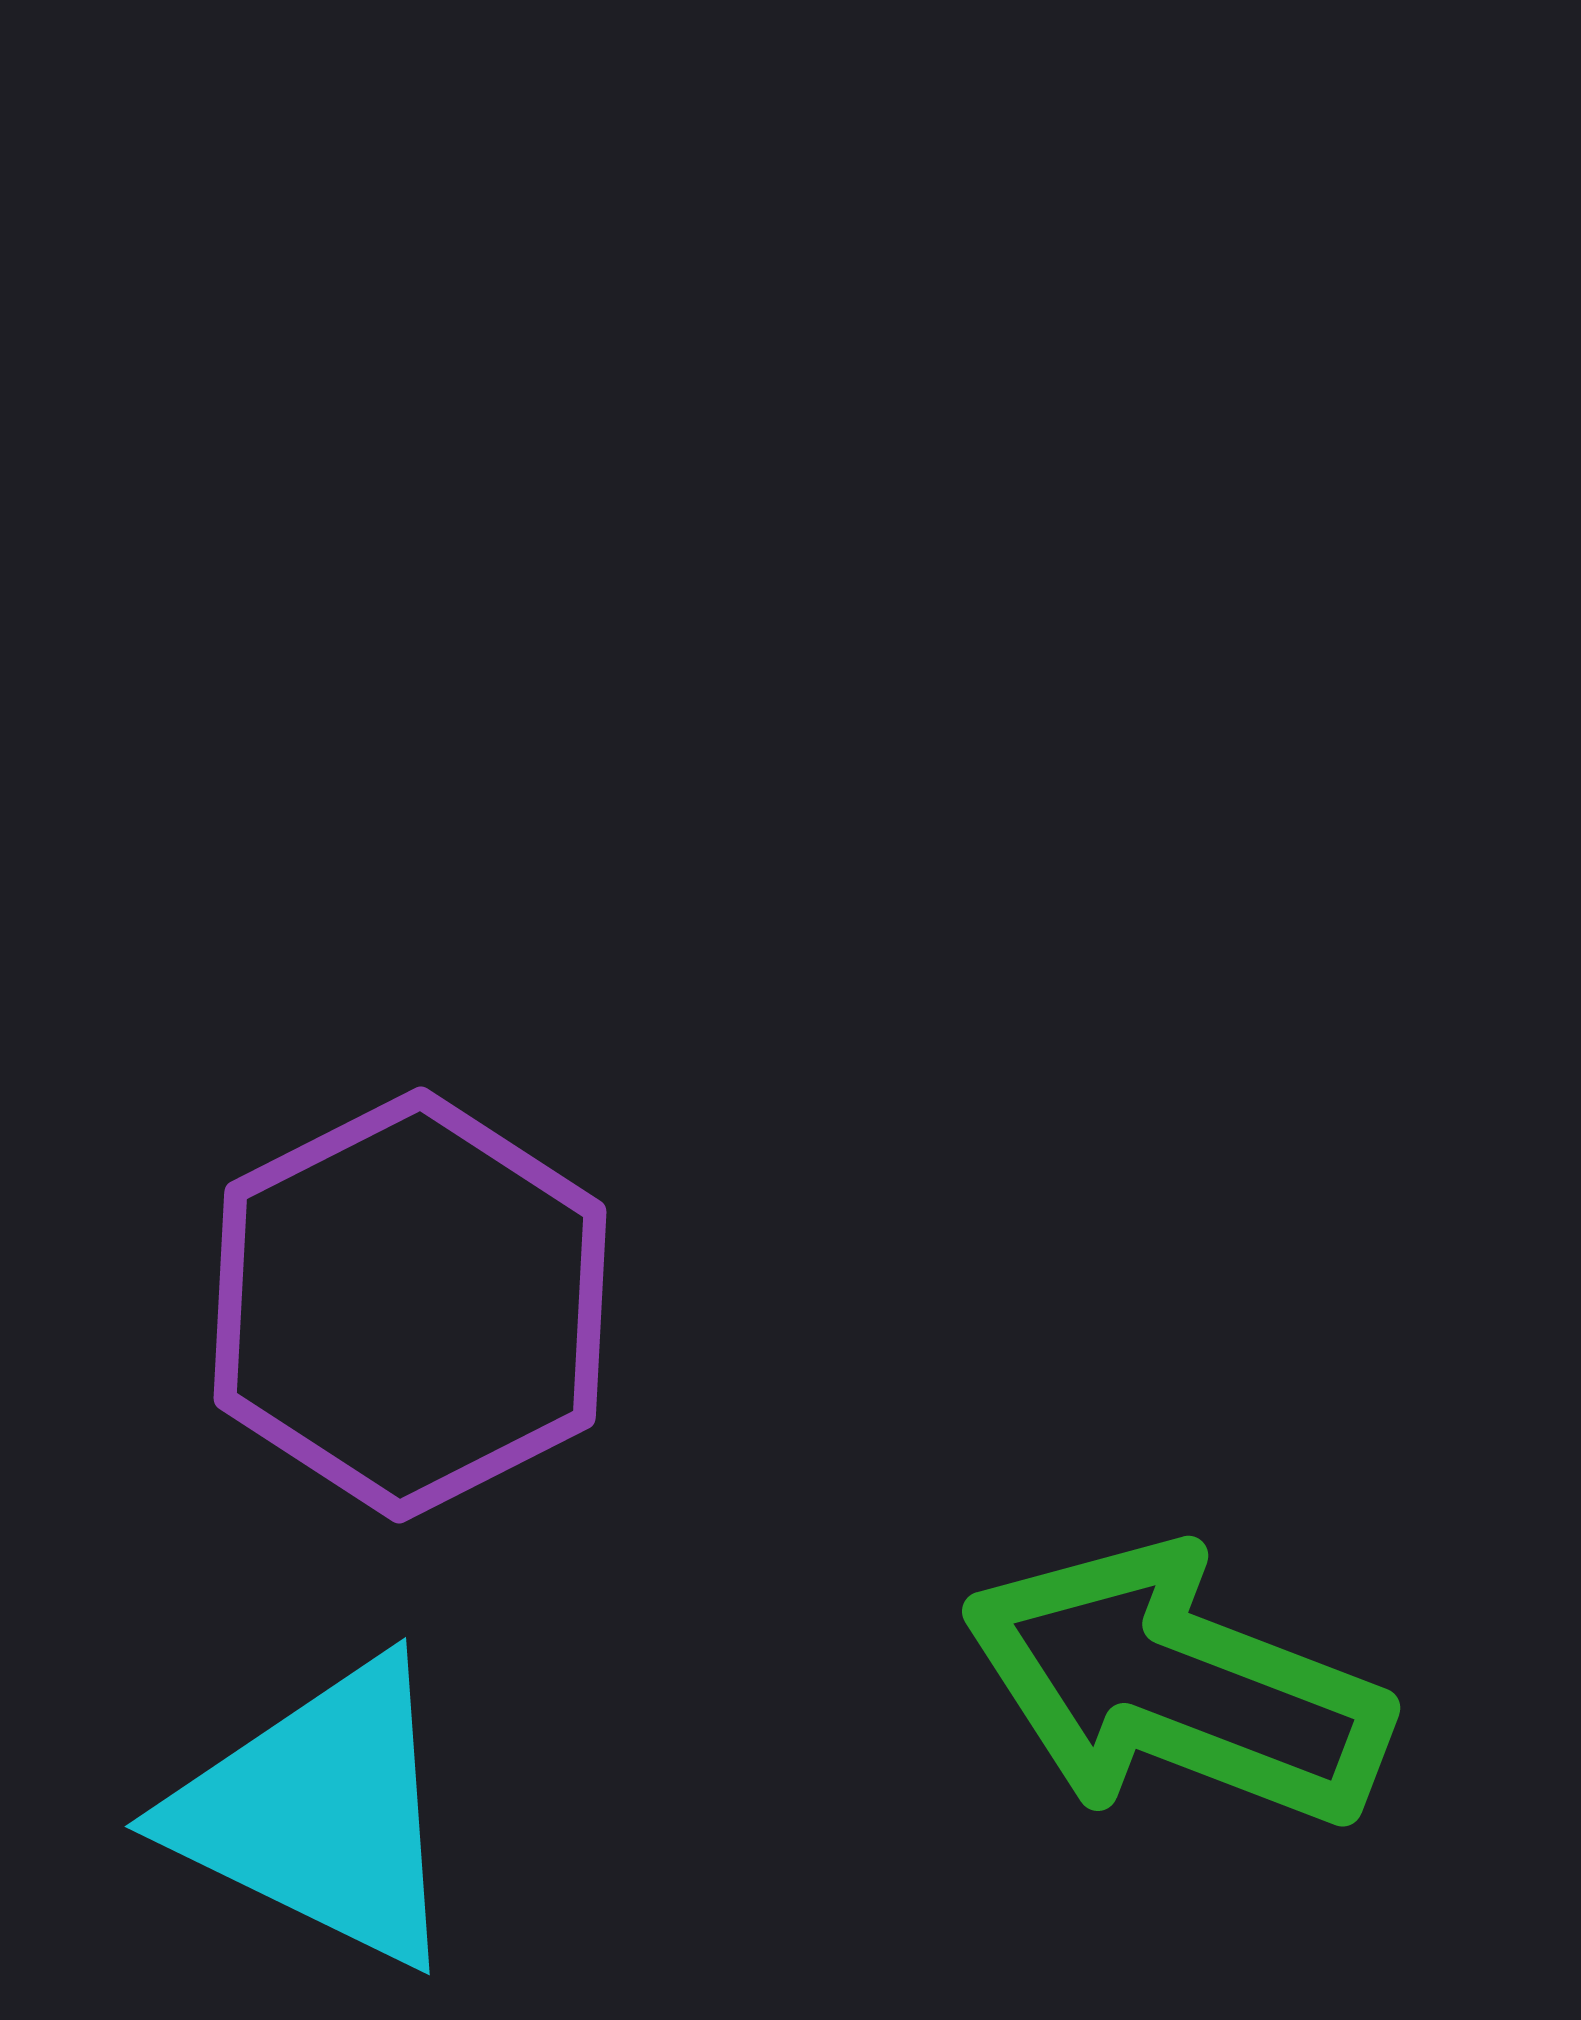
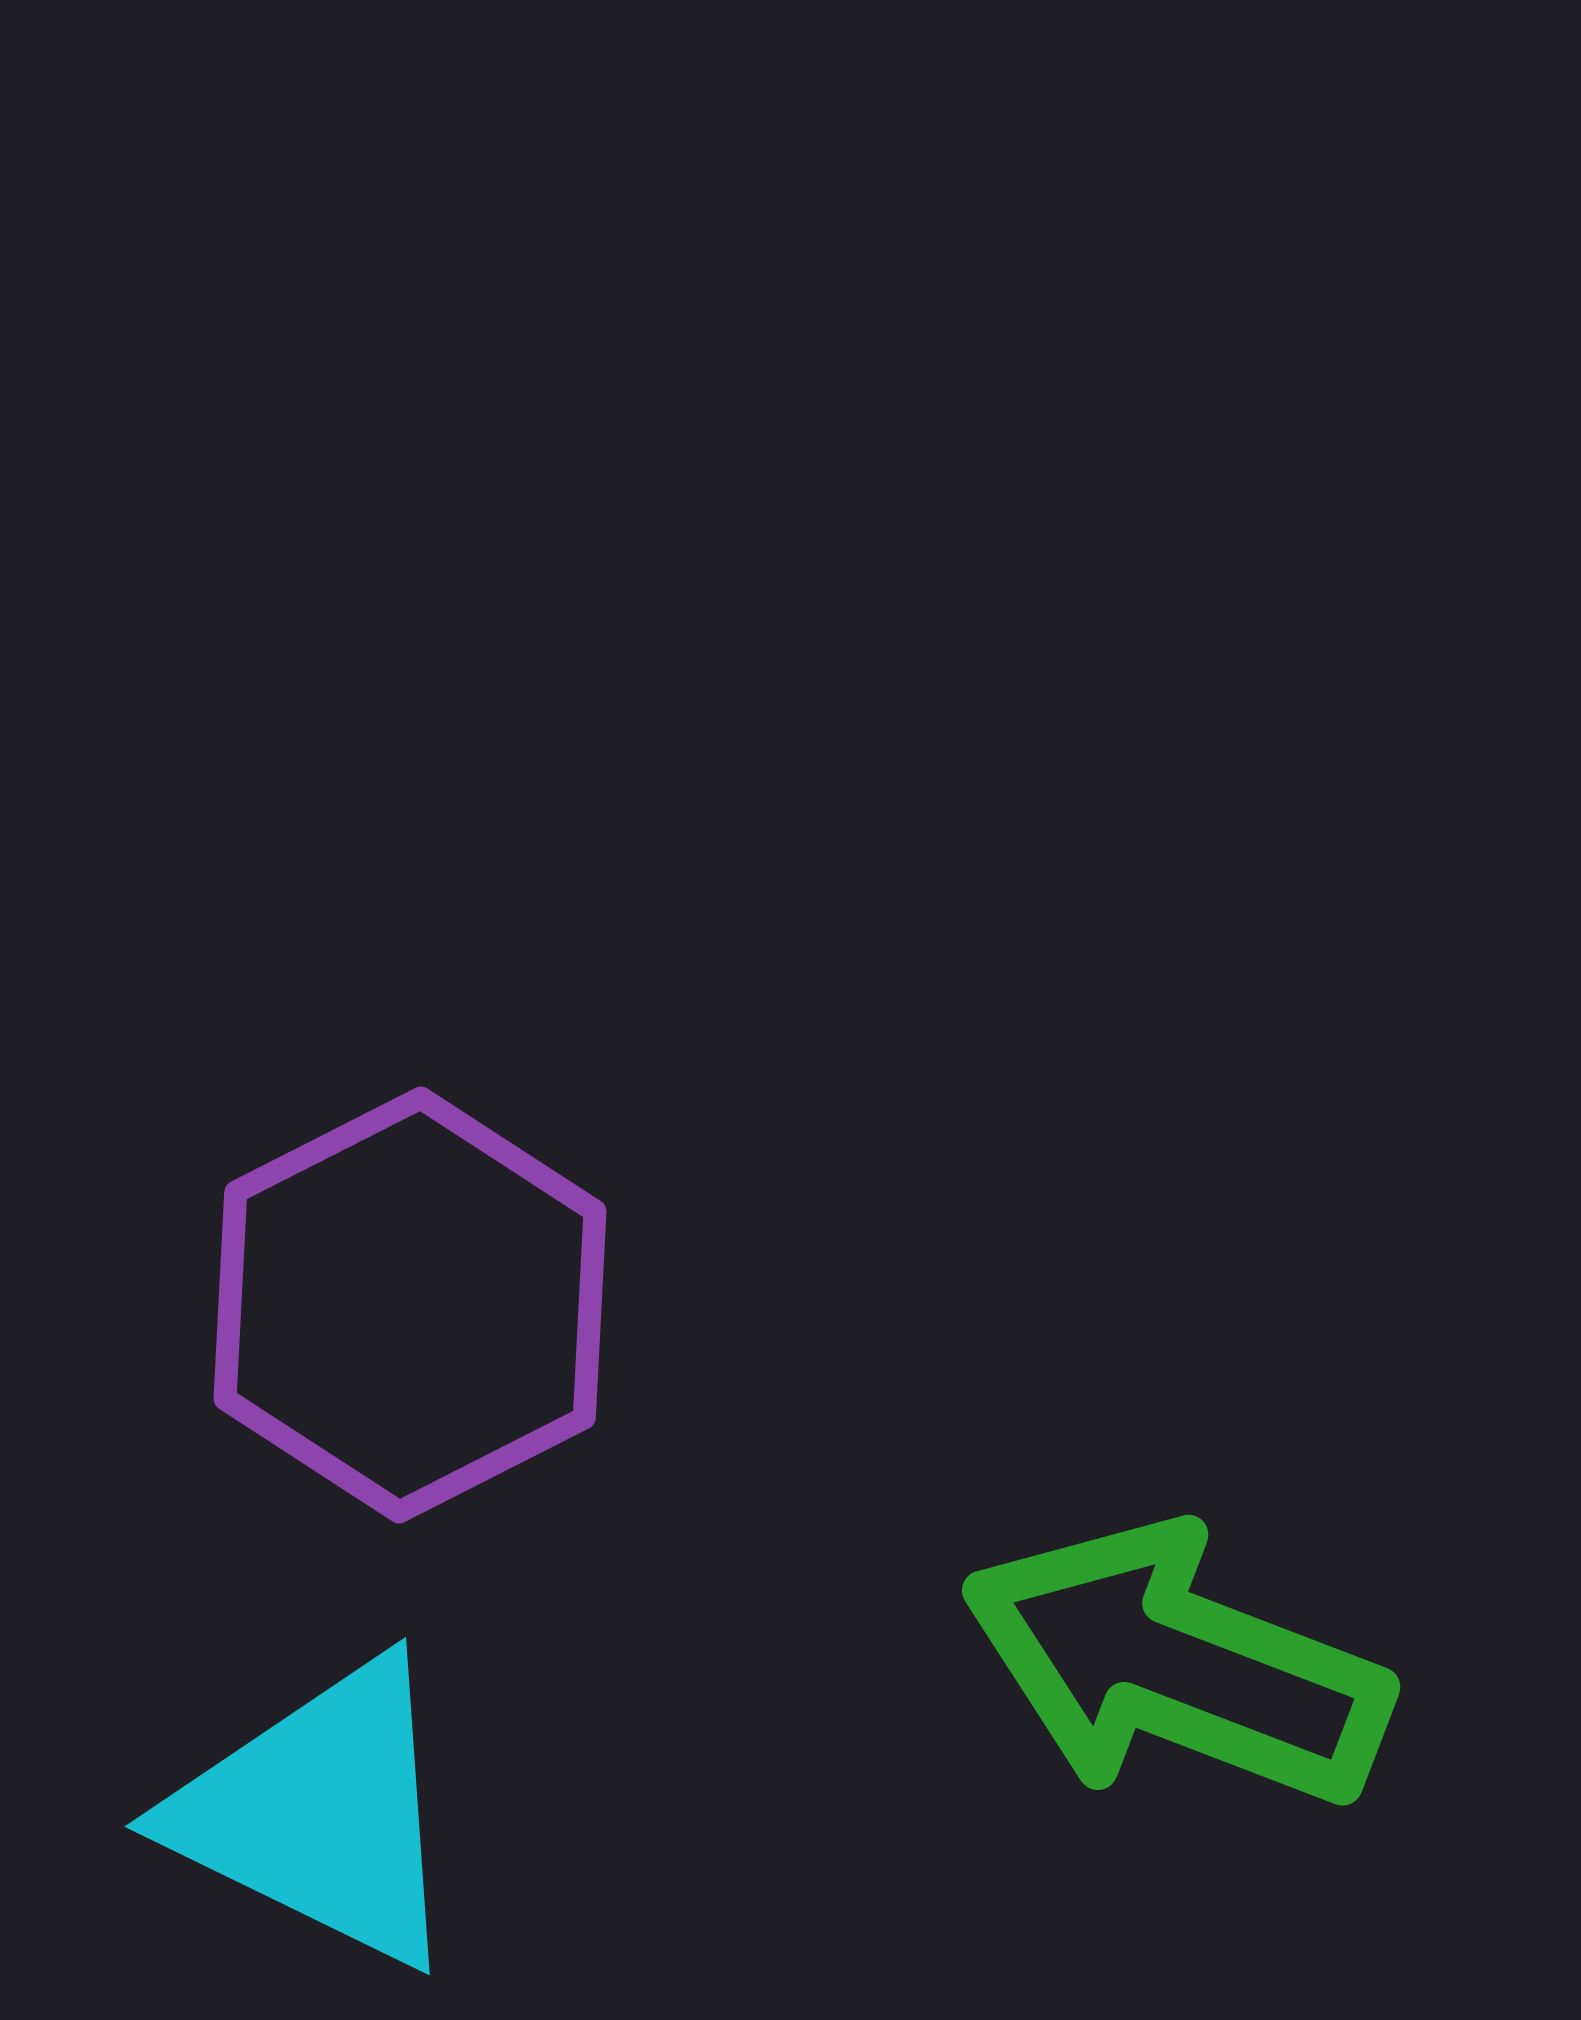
green arrow: moved 21 px up
